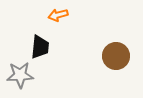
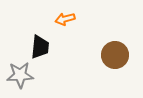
orange arrow: moved 7 px right, 4 px down
brown circle: moved 1 px left, 1 px up
